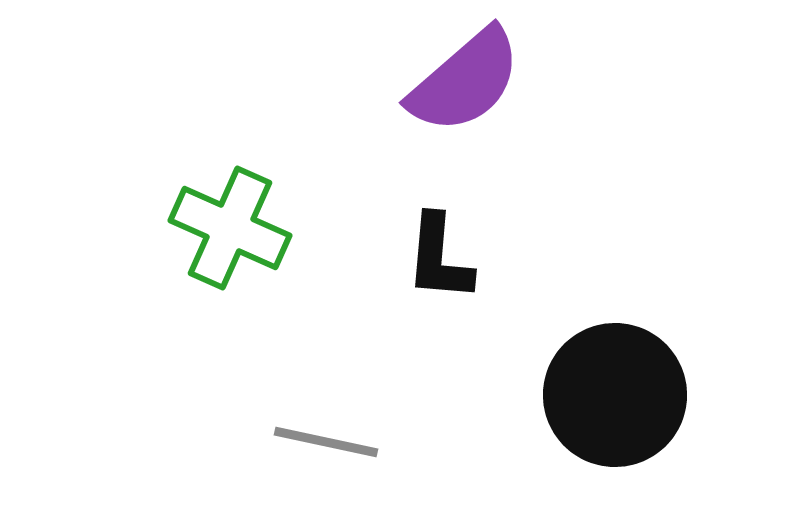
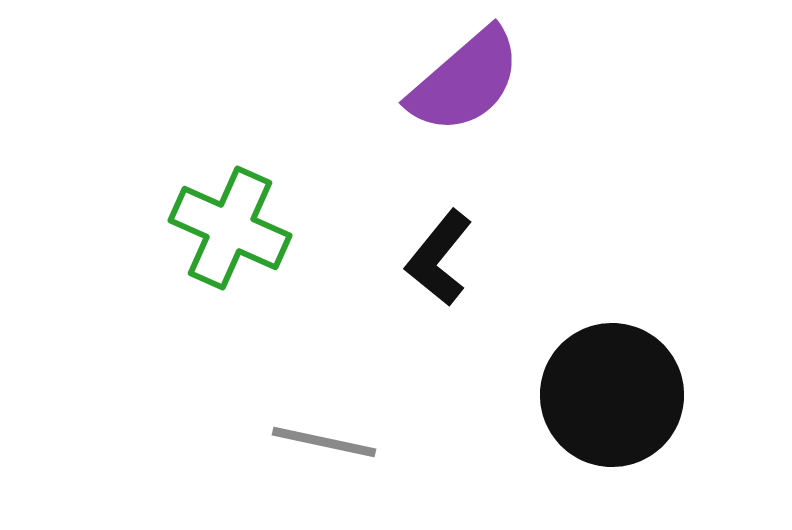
black L-shape: rotated 34 degrees clockwise
black circle: moved 3 px left
gray line: moved 2 px left
